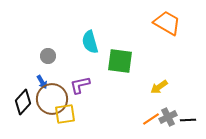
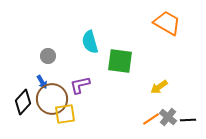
gray cross: rotated 24 degrees counterclockwise
